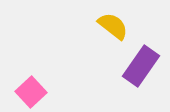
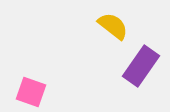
pink square: rotated 28 degrees counterclockwise
